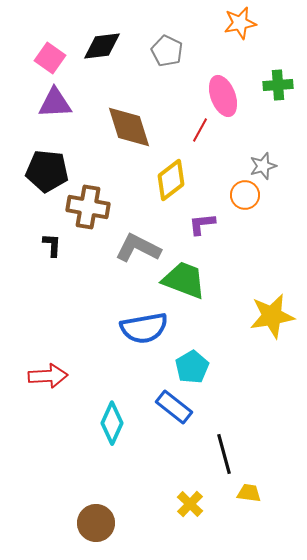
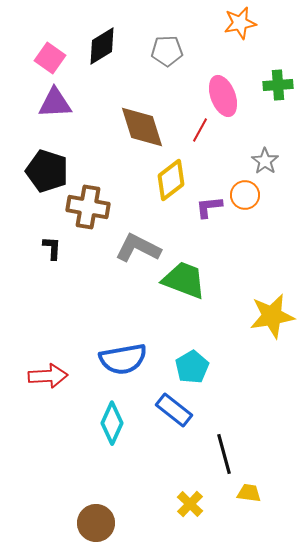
black diamond: rotated 24 degrees counterclockwise
gray pentagon: rotated 28 degrees counterclockwise
brown diamond: moved 13 px right
gray star: moved 2 px right, 5 px up; rotated 20 degrees counterclockwise
black pentagon: rotated 12 degrees clockwise
purple L-shape: moved 7 px right, 17 px up
black L-shape: moved 3 px down
blue semicircle: moved 21 px left, 31 px down
blue rectangle: moved 3 px down
